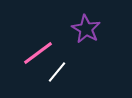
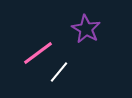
white line: moved 2 px right
